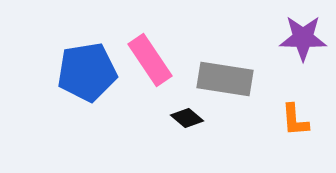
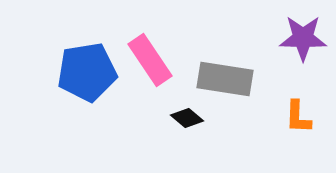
orange L-shape: moved 3 px right, 3 px up; rotated 6 degrees clockwise
